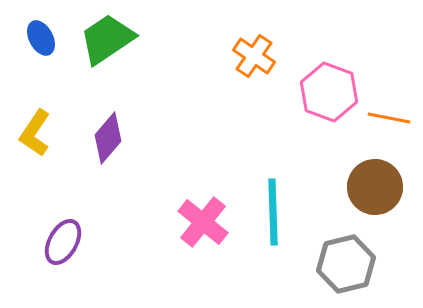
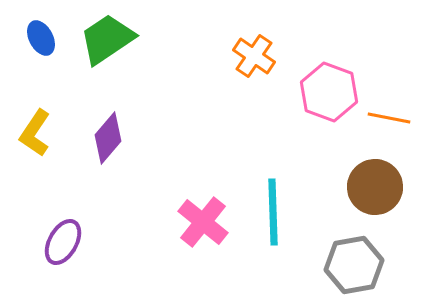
gray hexagon: moved 8 px right, 1 px down; rotated 4 degrees clockwise
